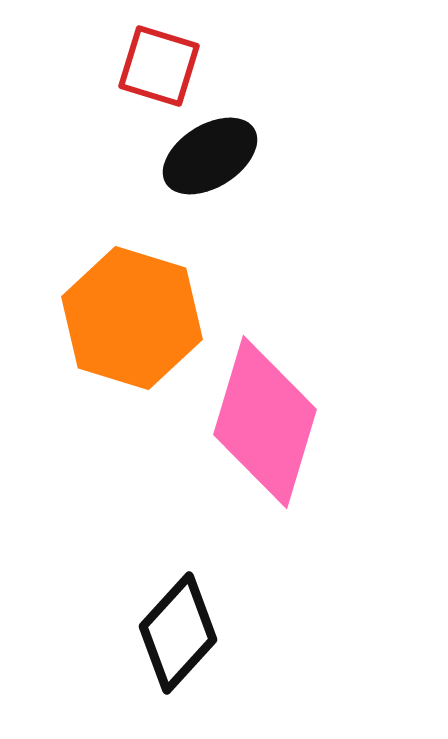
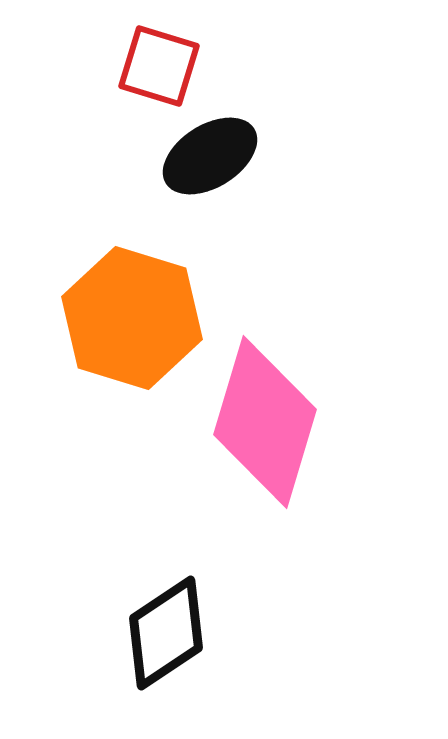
black diamond: moved 12 px left; rotated 14 degrees clockwise
